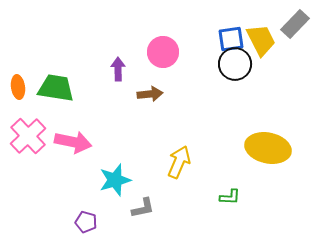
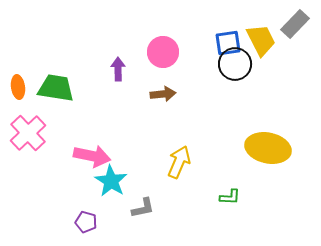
blue square: moved 3 px left, 4 px down
brown arrow: moved 13 px right
pink cross: moved 3 px up
pink arrow: moved 19 px right, 14 px down
cyan star: moved 4 px left, 1 px down; rotated 24 degrees counterclockwise
